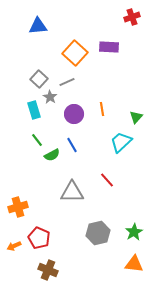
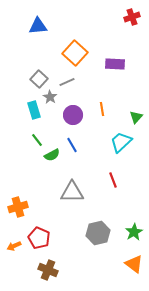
purple rectangle: moved 6 px right, 17 px down
purple circle: moved 1 px left, 1 px down
red line: moved 6 px right; rotated 21 degrees clockwise
orange triangle: rotated 30 degrees clockwise
